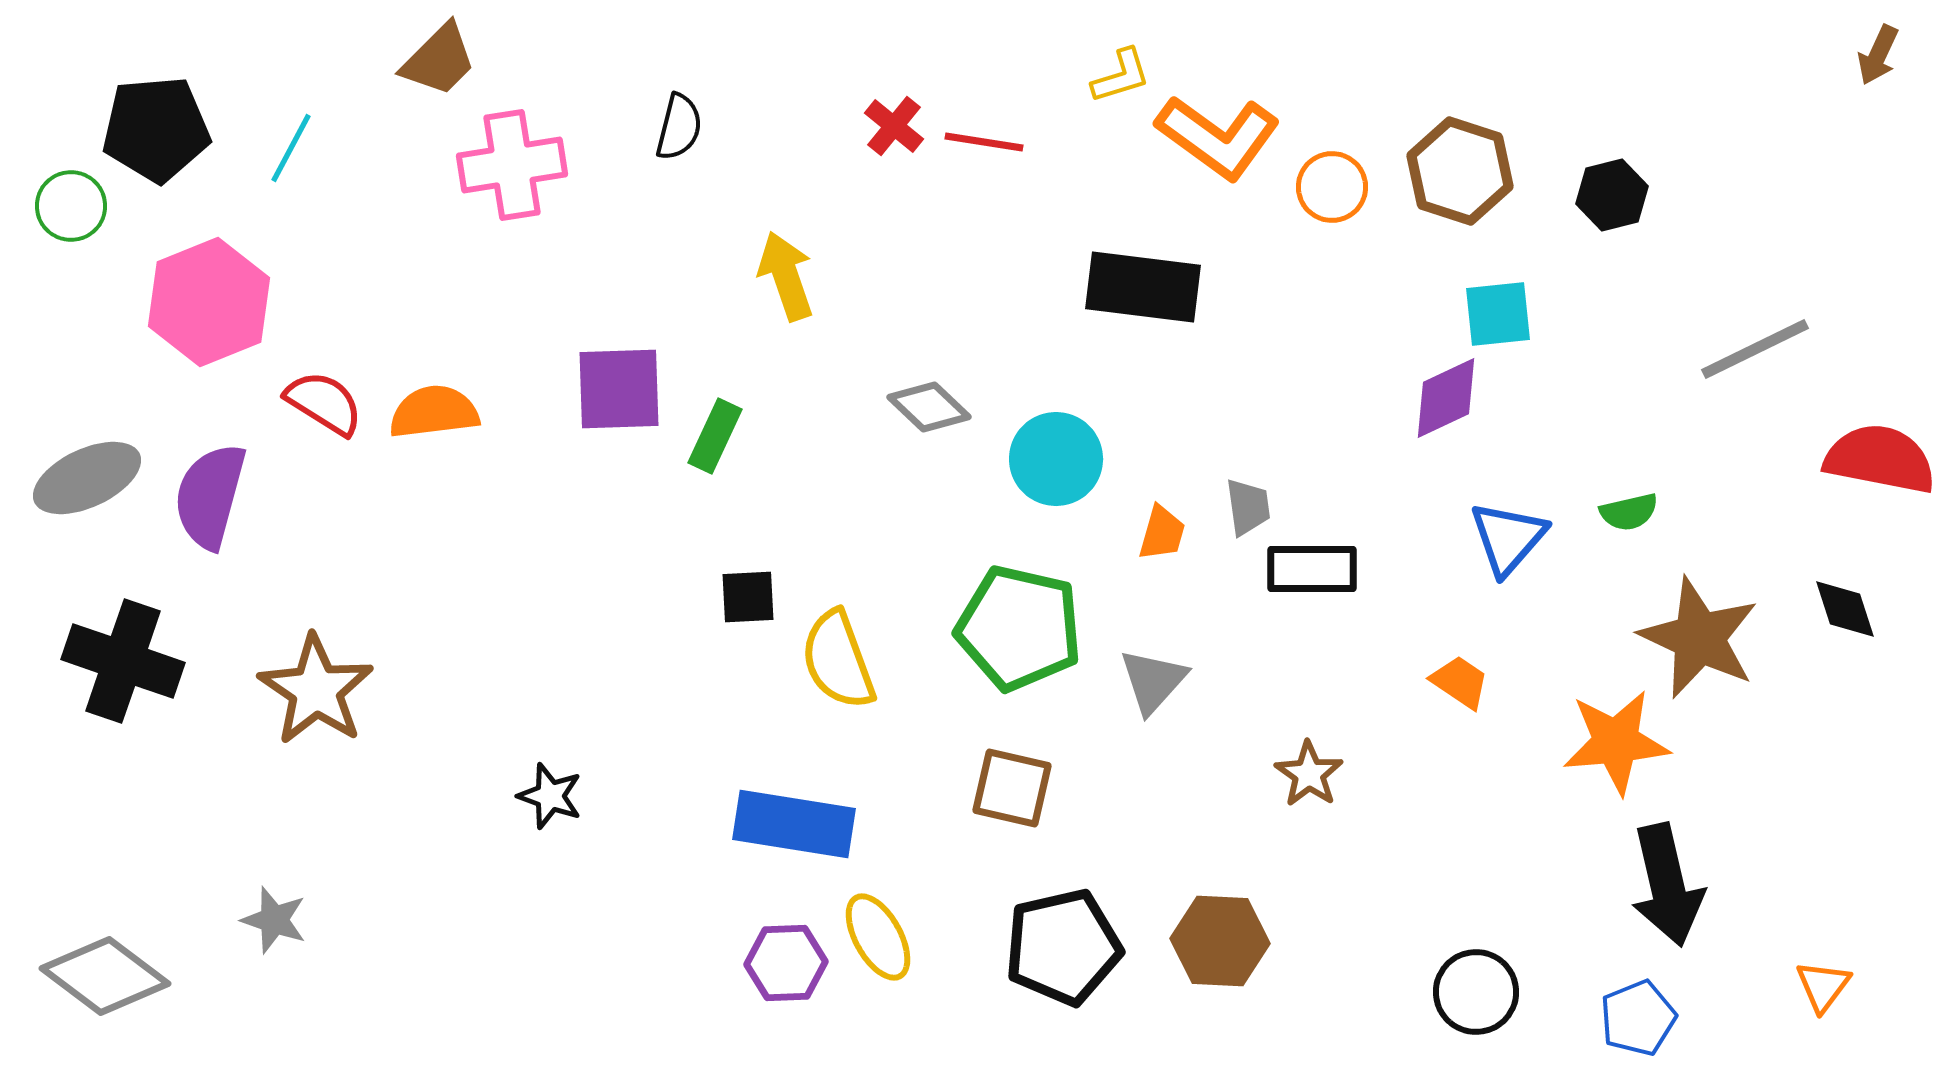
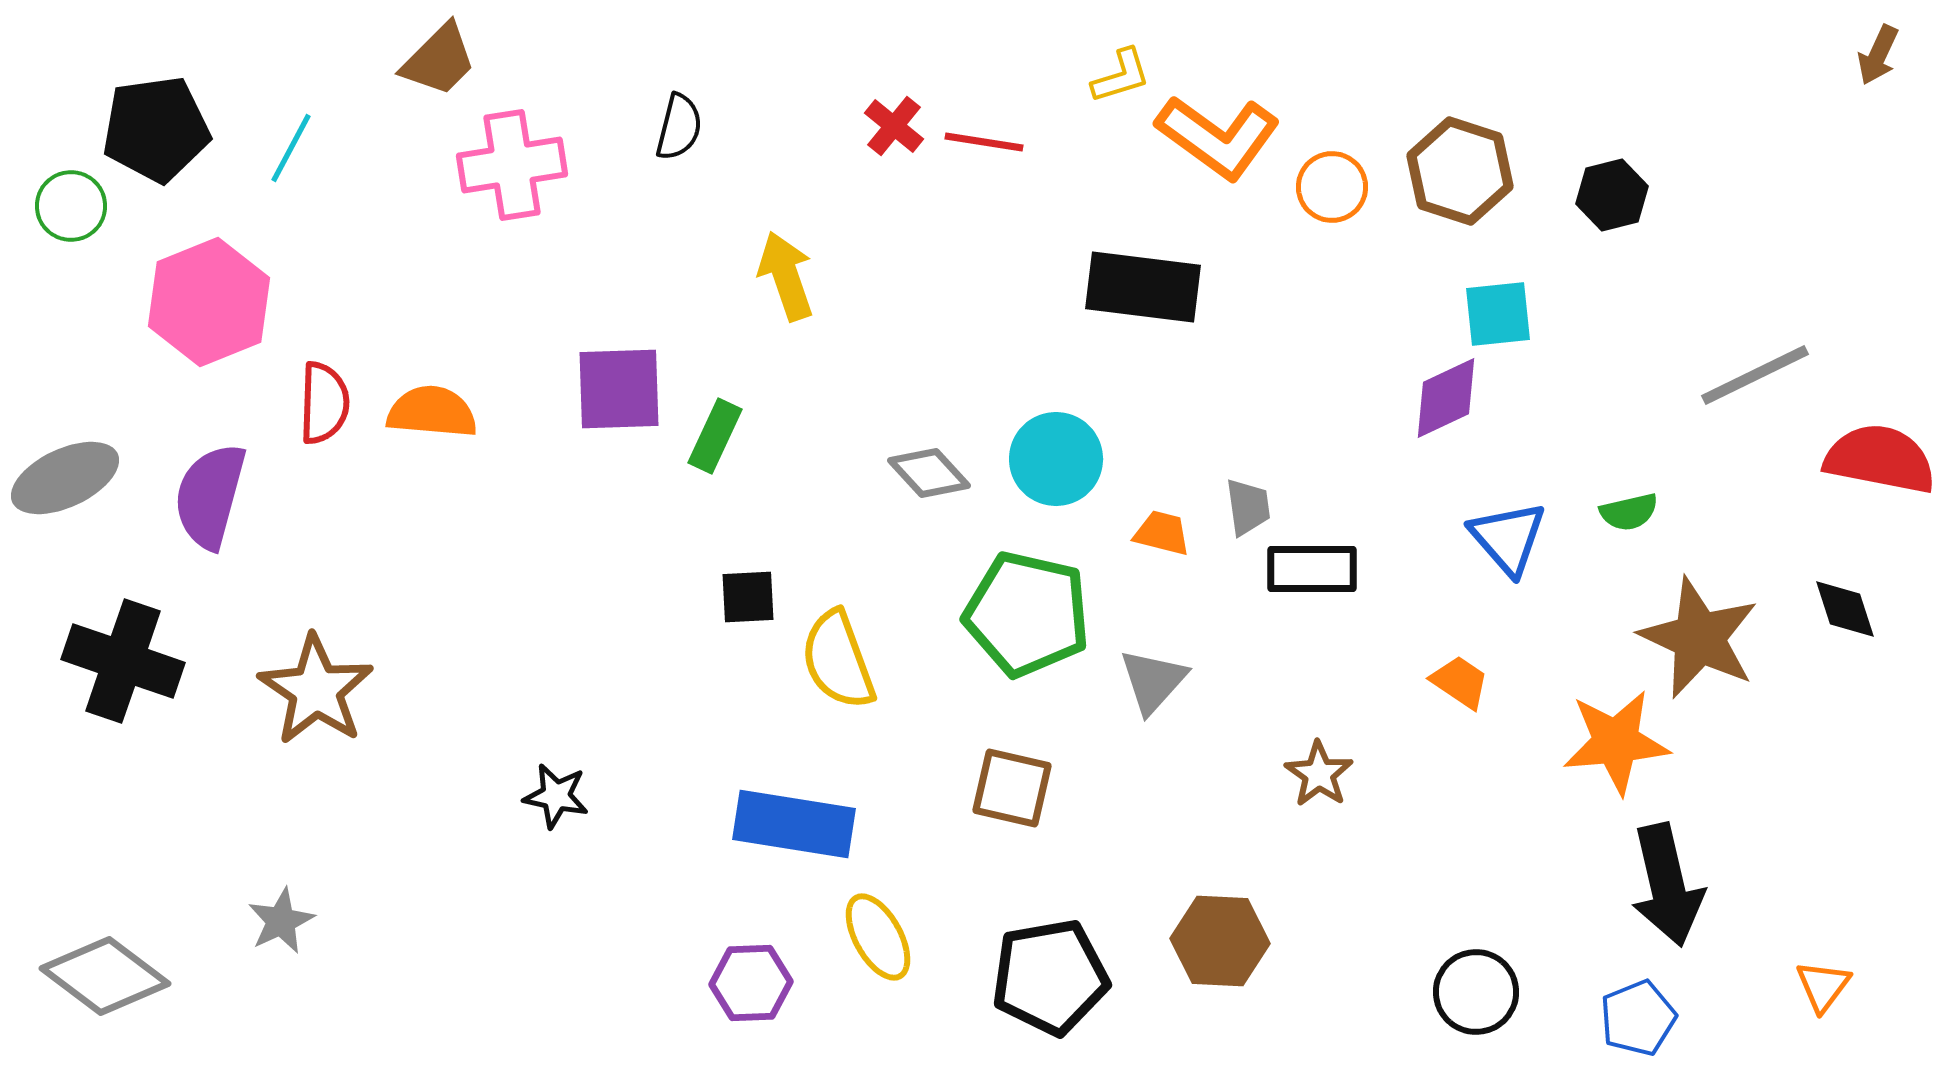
black pentagon at (156, 129): rotated 3 degrees counterclockwise
gray line at (1755, 349): moved 26 px down
red semicircle at (324, 403): rotated 60 degrees clockwise
gray diamond at (929, 407): moved 66 px down; rotated 4 degrees clockwise
orange semicircle at (434, 412): moved 2 px left; rotated 12 degrees clockwise
gray ellipse at (87, 478): moved 22 px left
orange trapezoid at (1162, 533): rotated 92 degrees counterclockwise
blue triangle at (1508, 538): rotated 22 degrees counterclockwise
green pentagon at (1019, 628): moved 8 px right, 14 px up
brown star at (1309, 774): moved 10 px right
black star at (550, 796): moved 6 px right; rotated 8 degrees counterclockwise
gray star at (274, 920): moved 7 px right, 1 px down; rotated 28 degrees clockwise
black pentagon at (1063, 947): moved 13 px left, 30 px down; rotated 3 degrees clockwise
purple hexagon at (786, 963): moved 35 px left, 20 px down
